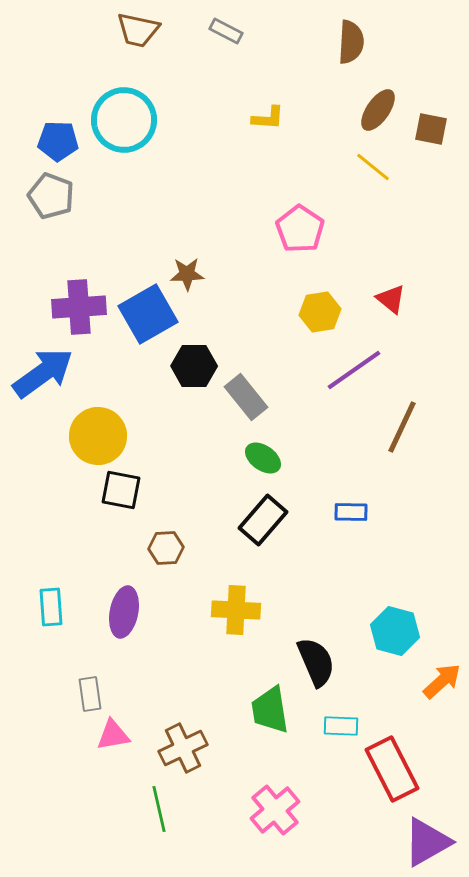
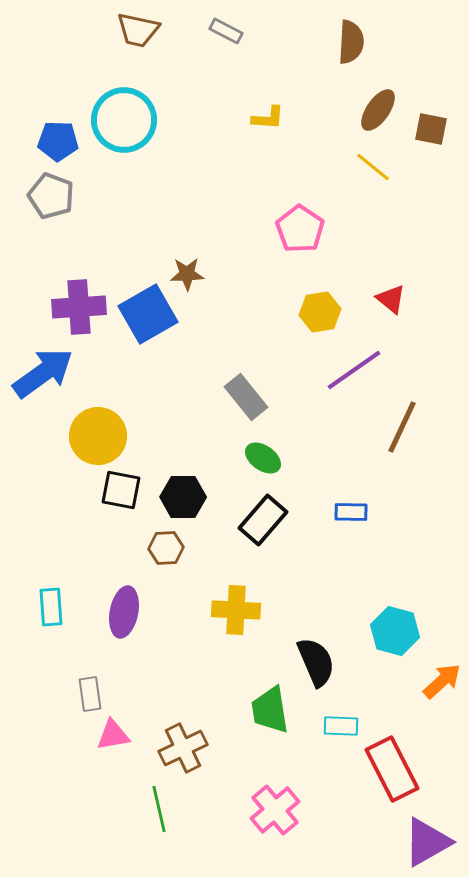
black hexagon at (194, 366): moved 11 px left, 131 px down
